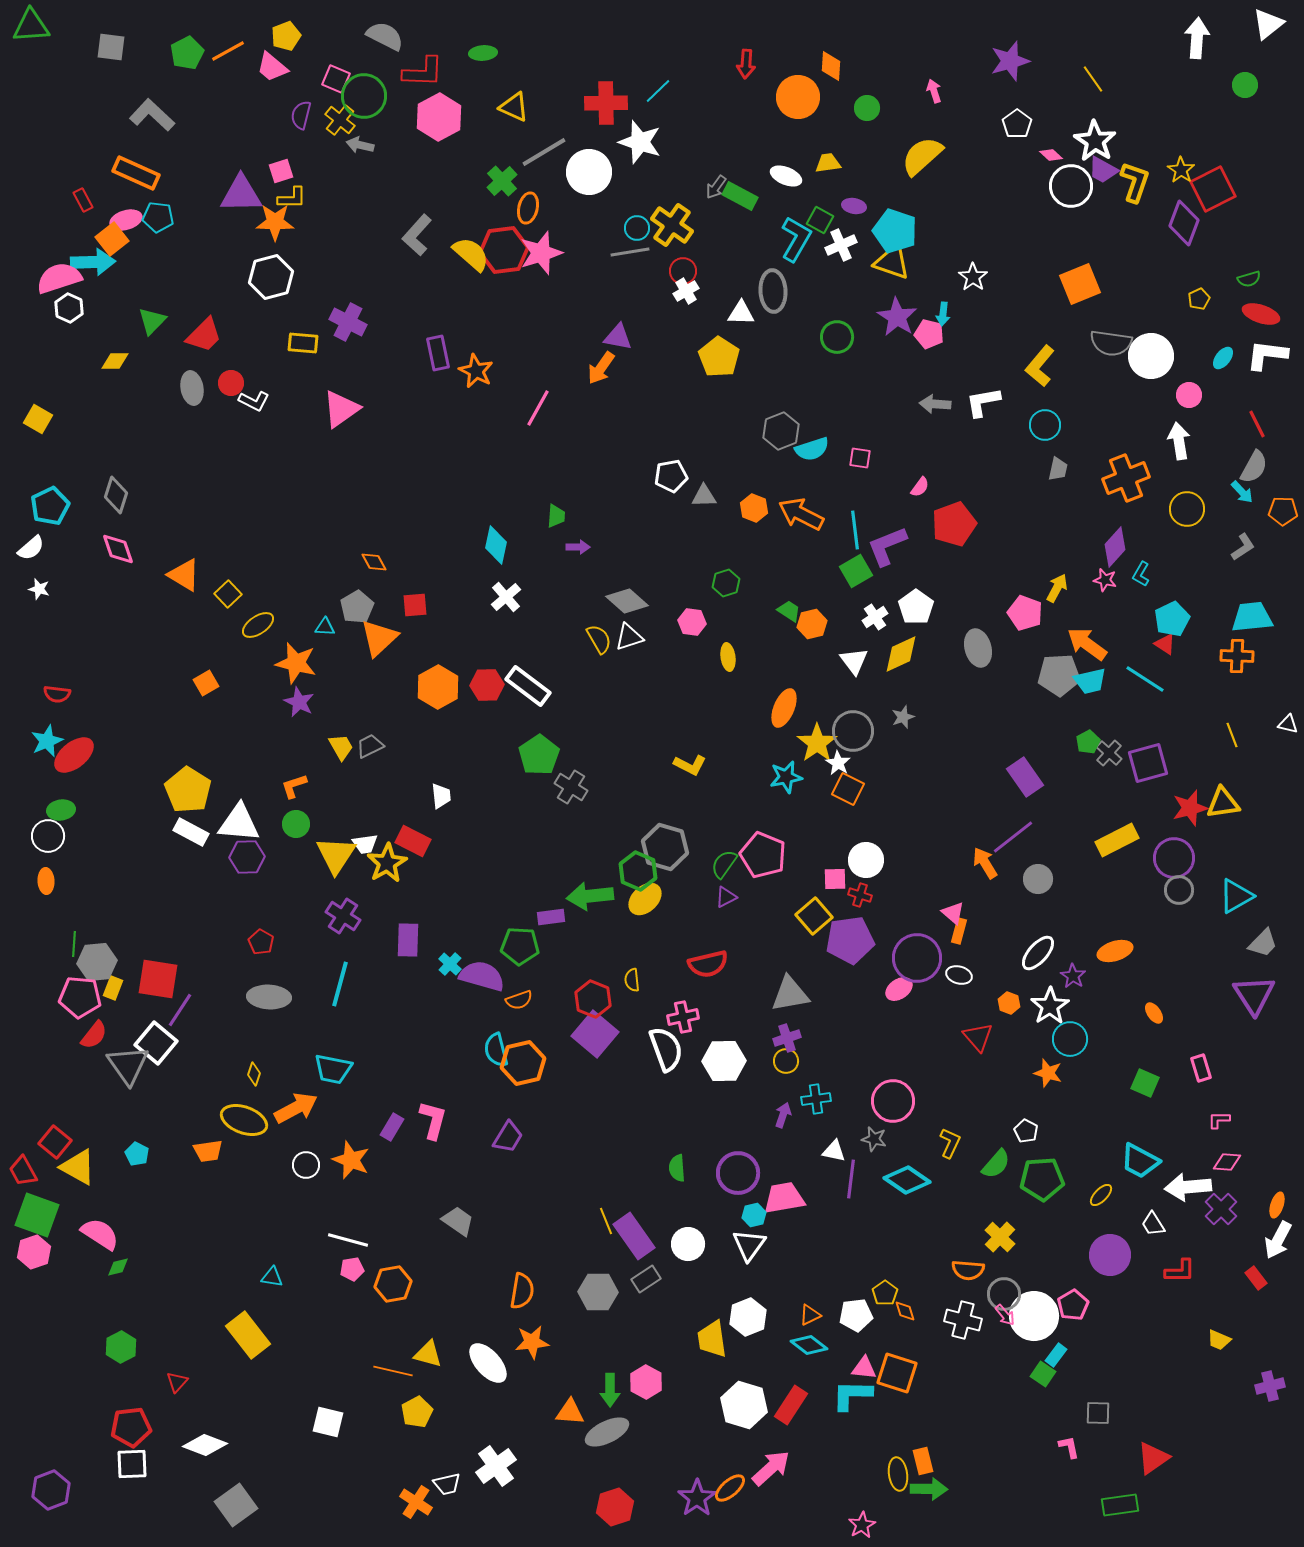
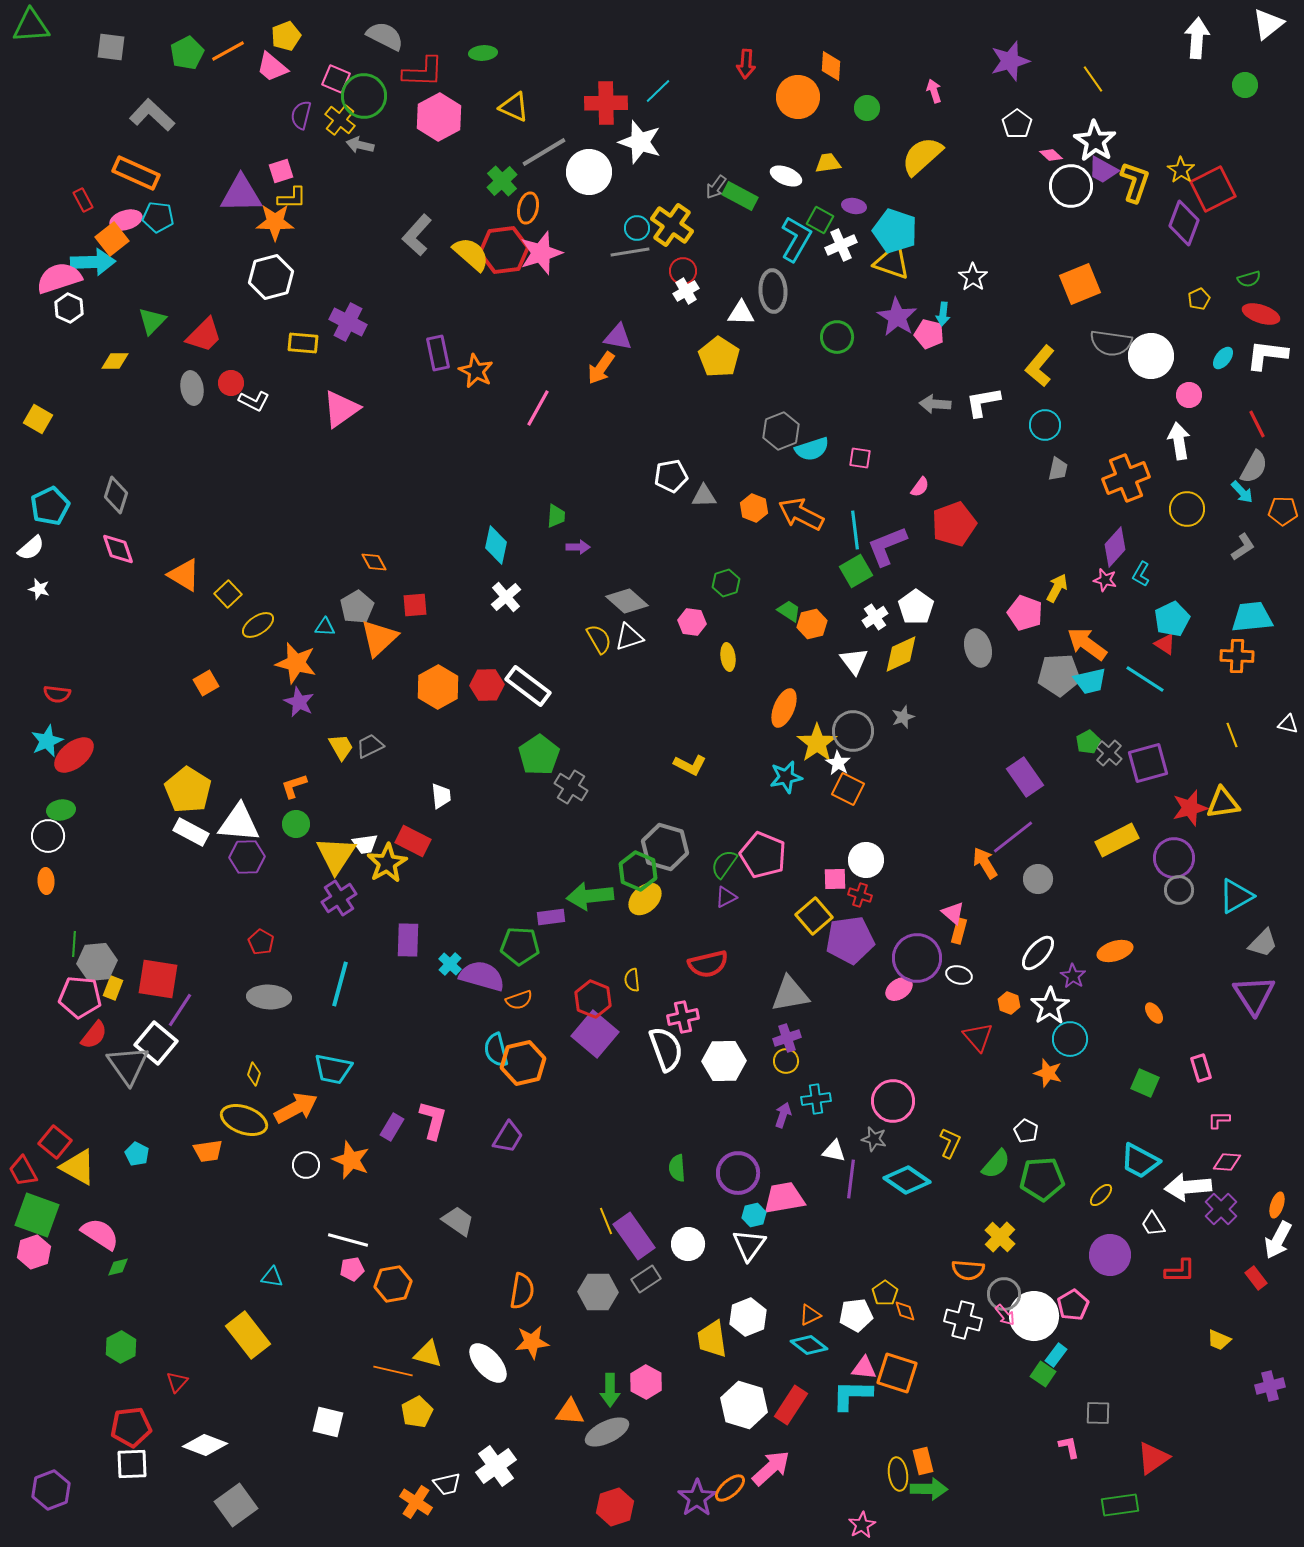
purple cross at (343, 916): moved 4 px left, 18 px up; rotated 24 degrees clockwise
